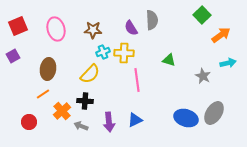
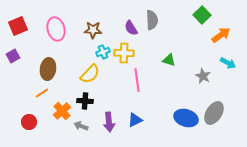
cyan arrow: rotated 42 degrees clockwise
orange line: moved 1 px left, 1 px up
